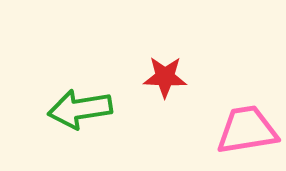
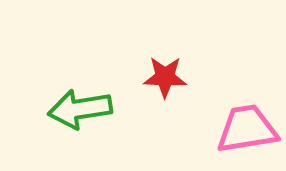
pink trapezoid: moved 1 px up
